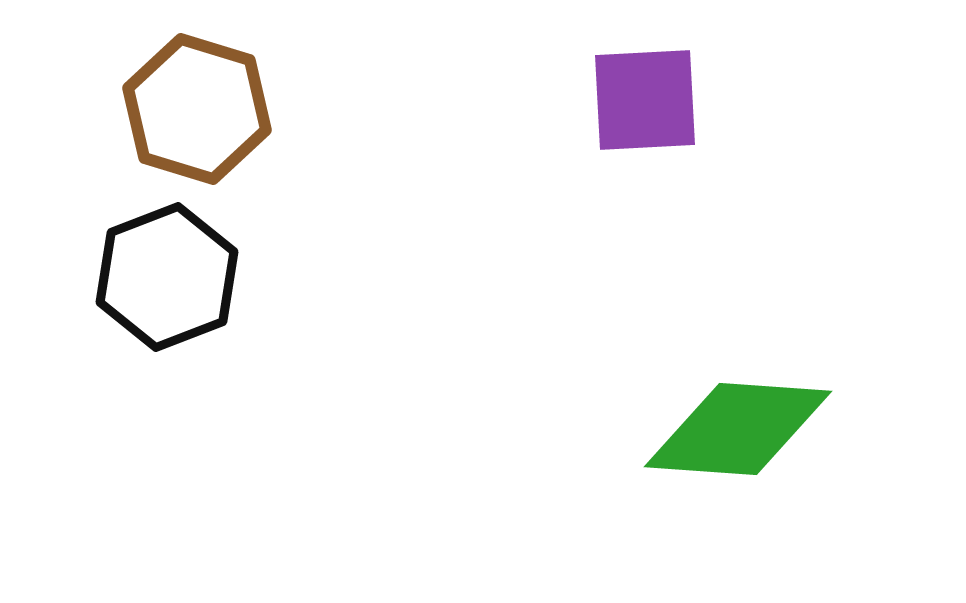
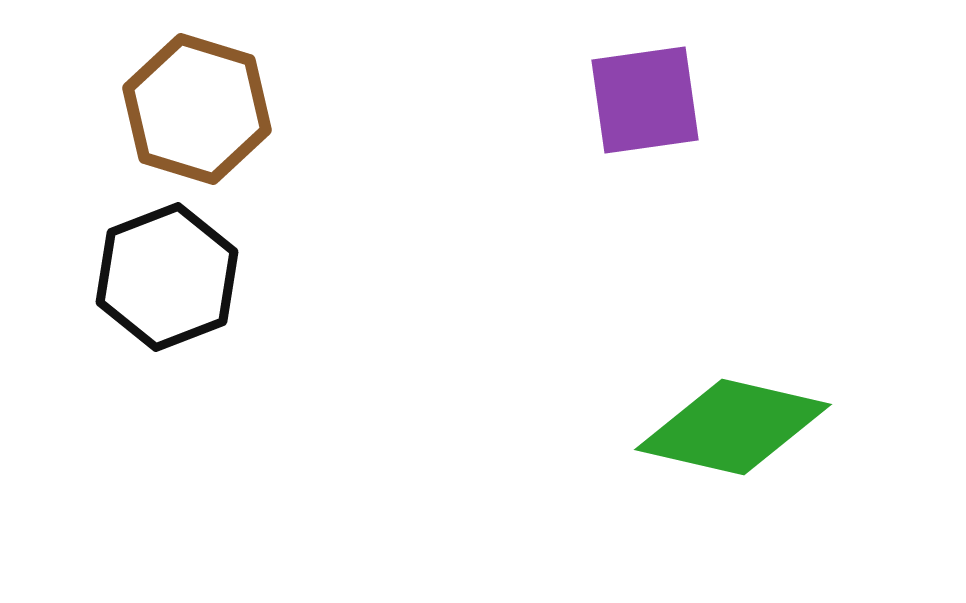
purple square: rotated 5 degrees counterclockwise
green diamond: moved 5 px left, 2 px up; rotated 9 degrees clockwise
